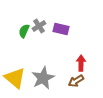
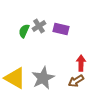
yellow triangle: rotated 10 degrees counterclockwise
